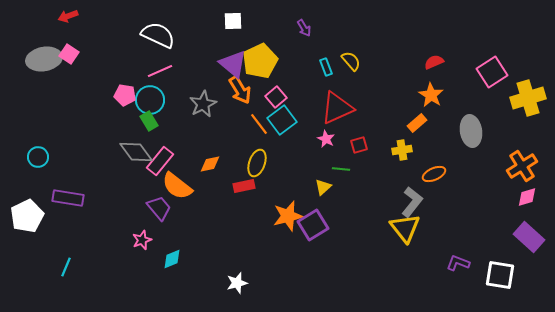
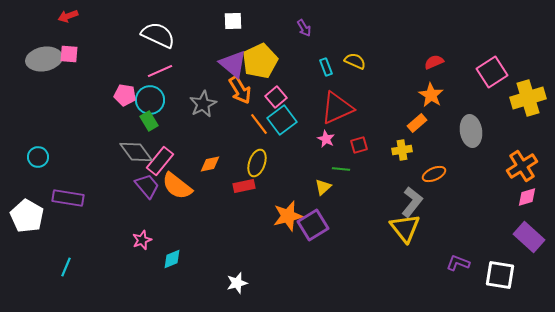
pink square at (69, 54): rotated 30 degrees counterclockwise
yellow semicircle at (351, 61): moved 4 px right; rotated 25 degrees counterclockwise
purple trapezoid at (159, 208): moved 12 px left, 22 px up
white pentagon at (27, 216): rotated 16 degrees counterclockwise
